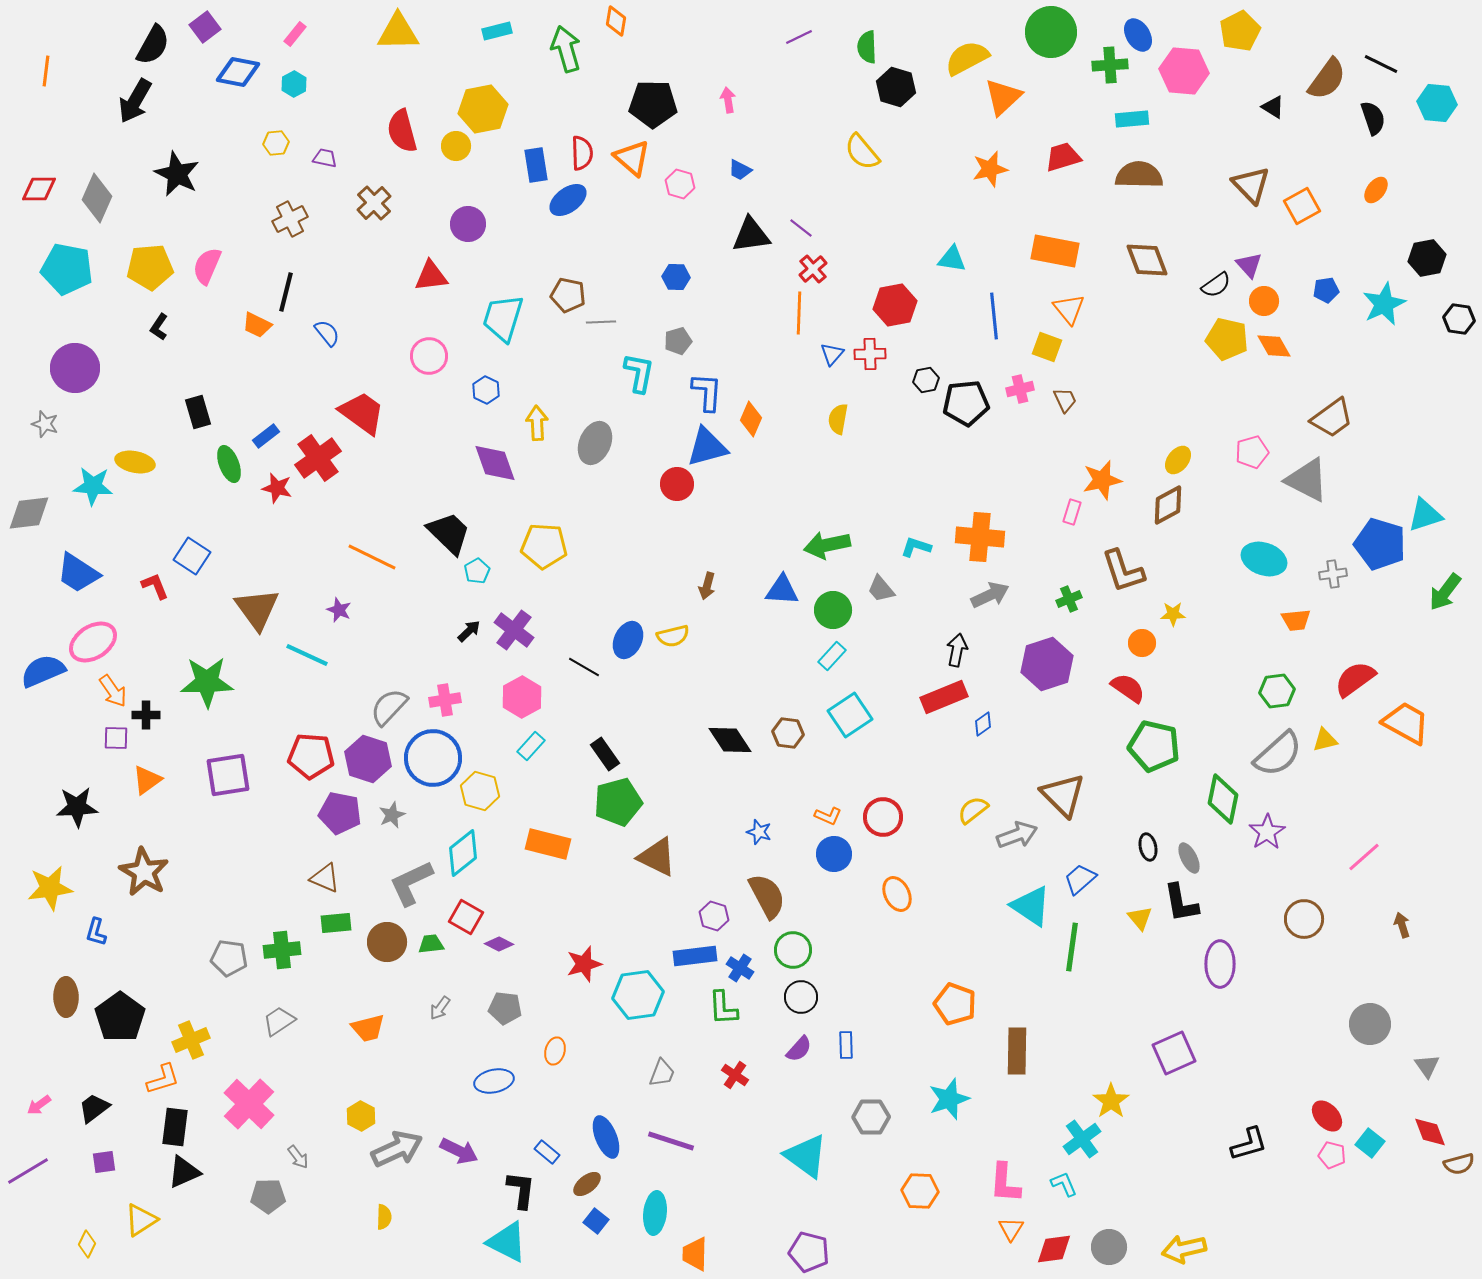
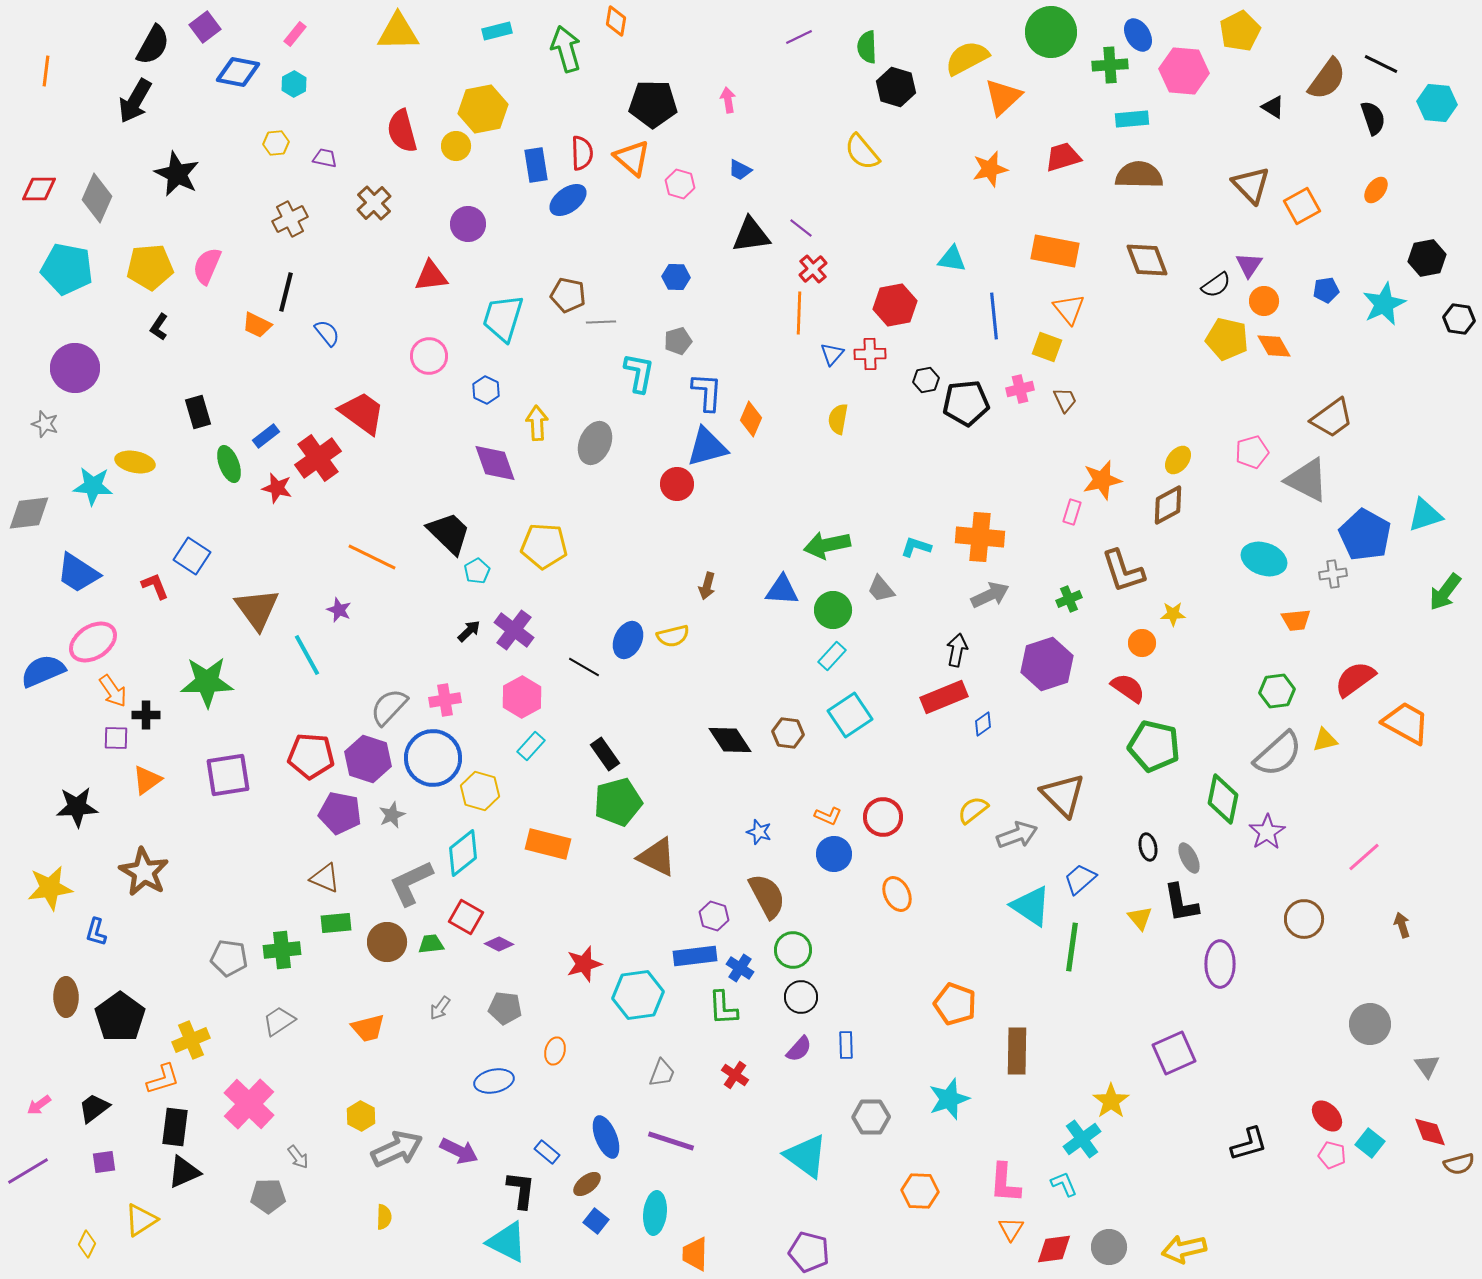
purple triangle at (1249, 265): rotated 16 degrees clockwise
blue pentagon at (1380, 544): moved 15 px left, 9 px up; rotated 12 degrees clockwise
cyan line at (307, 655): rotated 36 degrees clockwise
